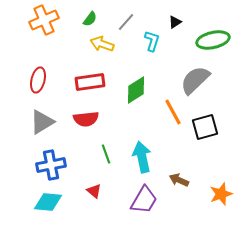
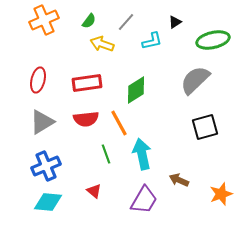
green semicircle: moved 1 px left, 2 px down
cyan L-shape: rotated 60 degrees clockwise
red rectangle: moved 3 px left, 1 px down
orange line: moved 54 px left, 11 px down
cyan arrow: moved 3 px up
blue cross: moved 5 px left, 1 px down; rotated 12 degrees counterclockwise
